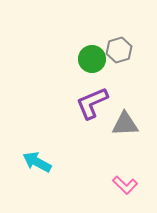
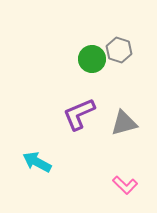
gray hexagon: rotated 25 degrees counterclockwise
purple L-shape: moved 13 px left, 11 px down
gray triangle: moved 1 px left, 1 px up; rotated 12 degrees counterclockwise
